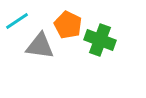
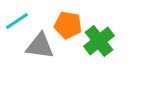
orange pentagon: rotated 16 degrees counterclockwise
green cross: moved 1 px left, 1 px down; rotated 32 degrees clockwise
